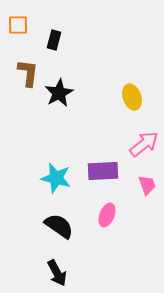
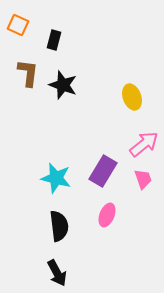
orange square: rotated 25 degrees clockwise
black star: moved 4 px right, 8 px up; rotated 24 degrees counterclockwise
purple rectangle: rotated 56 degrees counterclockwise
pink trapezoid: moved 4 px left, 6 px up
black semicircle: rotated 48 degrees clockwise
